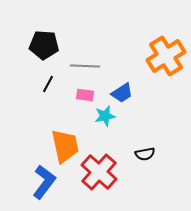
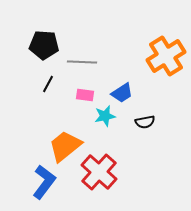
gray line: moved 3 px left, 4 px up
orange trapezoid: rotated 117 degrees counterclockwise
black semicircle: moved 32 px up
